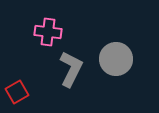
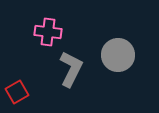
gray circle: moved 2 px right, 4 px up
